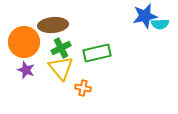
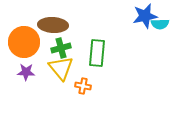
brown ellipse: rotated 8 degrees clockwise
green cross: rotated 12 degrees clockwise
green rectangle: rotated 72 degrees counterclockwise
purple star: moved 2 px down; rotated 18 degrees counterclockwise
orange cross: moved 2 px up
